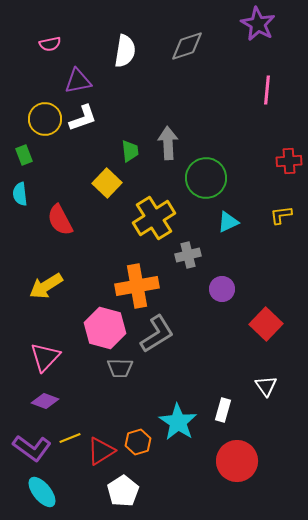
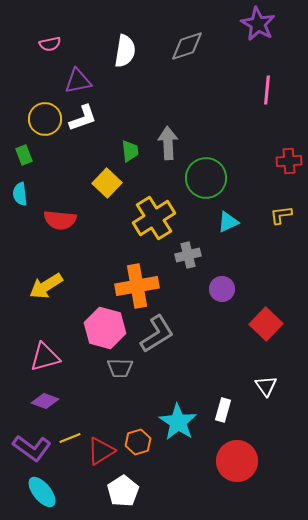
red semicircle: rotated 56 degrees counterclockwise
pink triangle: rotated 32 degrees clockwise
